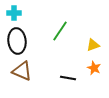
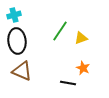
cyan cross: moved 2 px down; rotated 16 degrees counterclockwise
yellow triangle: moved 12 px left, 7 px up
orange star: moved 11 px left
black line: moved 5 px down
